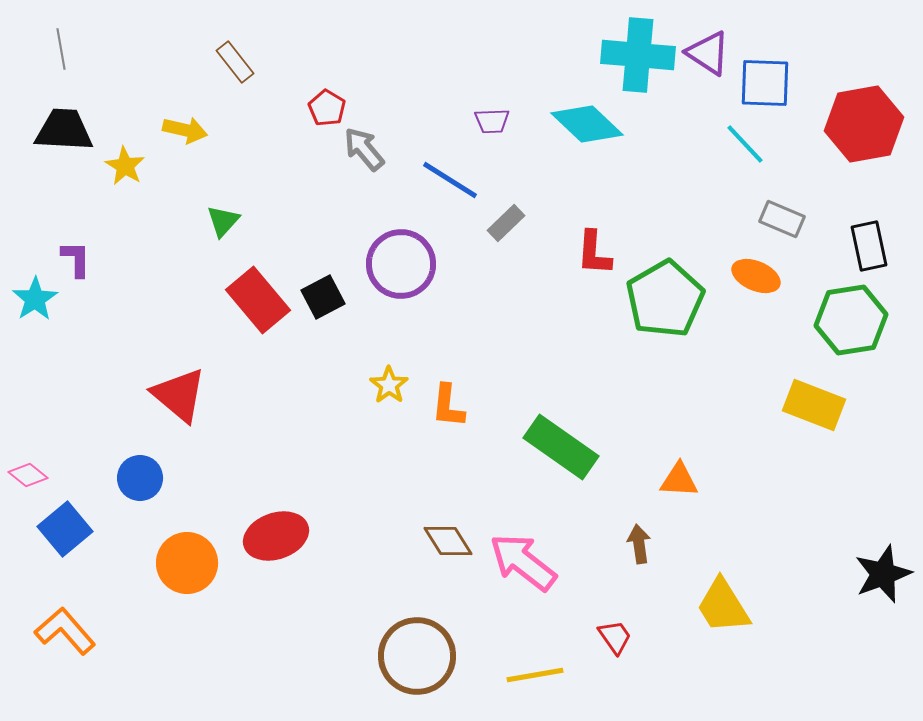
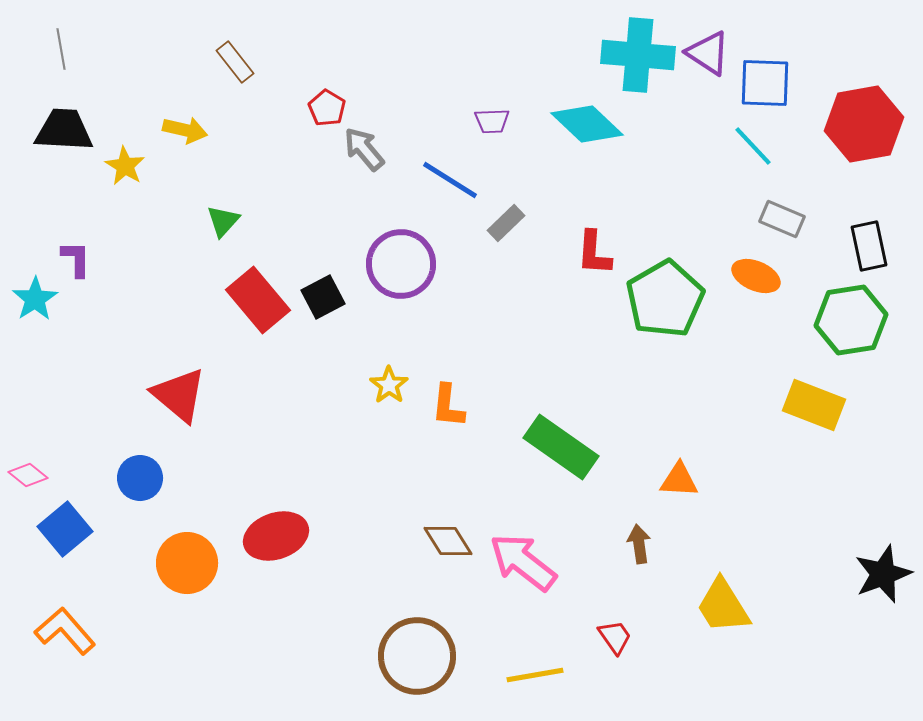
cyan line at (745, 144): moved 8 px right, 2 px down
